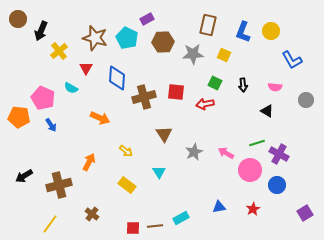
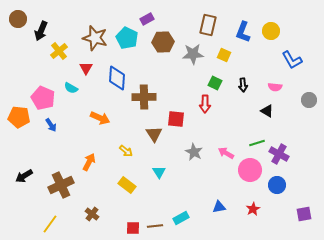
red square at (176, 92): moved 27 px down
brown cross at (144, 97): rotated 15 degrees clockwise
gray circle at (306, 100): moved 3 px right
red arrow at (205, 104): rotated 78 degrees counterclockwise
brown triangle at (164, 134): moved 10 px left
gray star at (194, 152): rotated 18 degrees counterclockwise
brown cross at (59, 185): moved 2 px right; rotated 10 degrees counterclockwise
purple square at (305, 213): moved 1 px left, 1 px down; rotated 21 degrees clockwise
